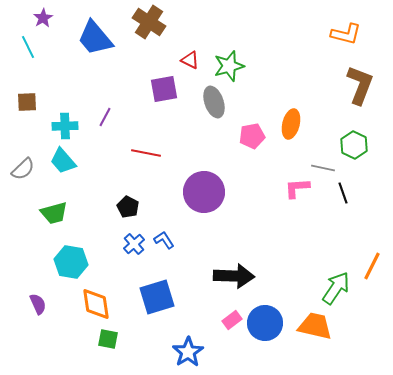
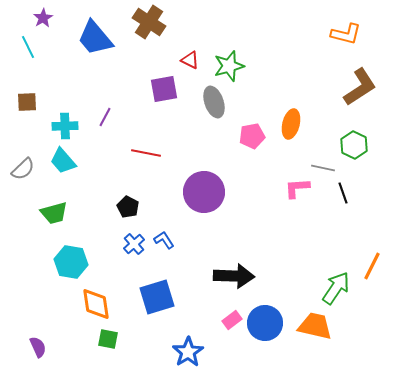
brown L-shape: moved 2 px down; rotated 36 degrees clockwise
purple semicircle: moved 43 px down
